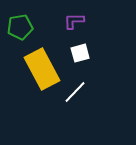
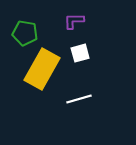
green pentagon: moved 5 px right, 6 px down; rotated 20 degrees clockwise
yellow rectangle: rotated 57 degrees clockwise
white line: moved 4 px right, 7 px down; rotated 30 degrees clockwise
